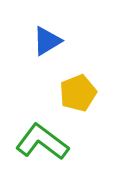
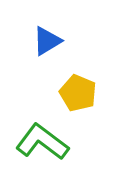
yellow pentagon: rotated 27 degrees counterclockwise
